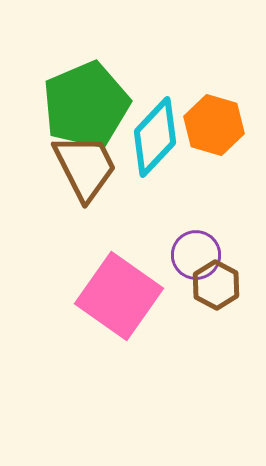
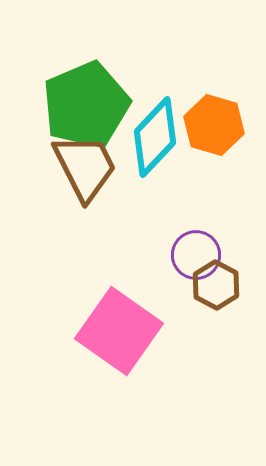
pink square: moved 35 px down
